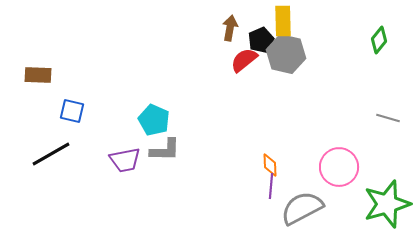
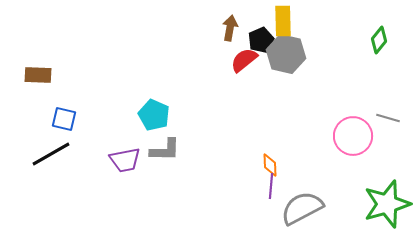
blue square: moved 8 px left, 8 px down
cyan pentagon: moved 5 px up
pink circle: moved 14 px right, 31 px up
